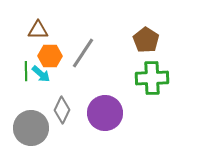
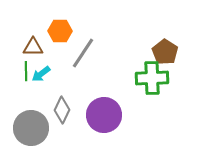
brown triangle: moved 5 px left, 17 px down
brown pentagon: moved 19 px right, 12 px down
orange hexagon: moved 10 px right, 25 px up
cyan arrow: rotated 102 degrees clockwise
purple circle: moved 1 px left, 2 px down
